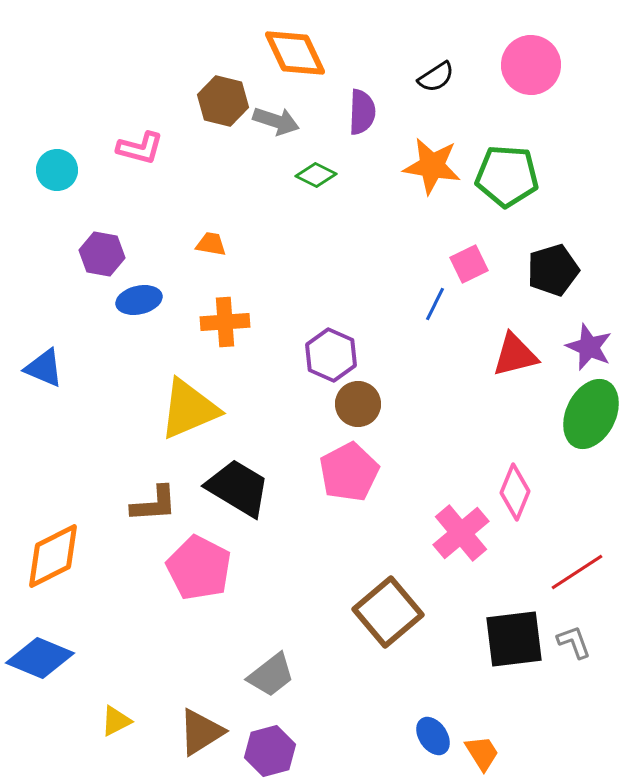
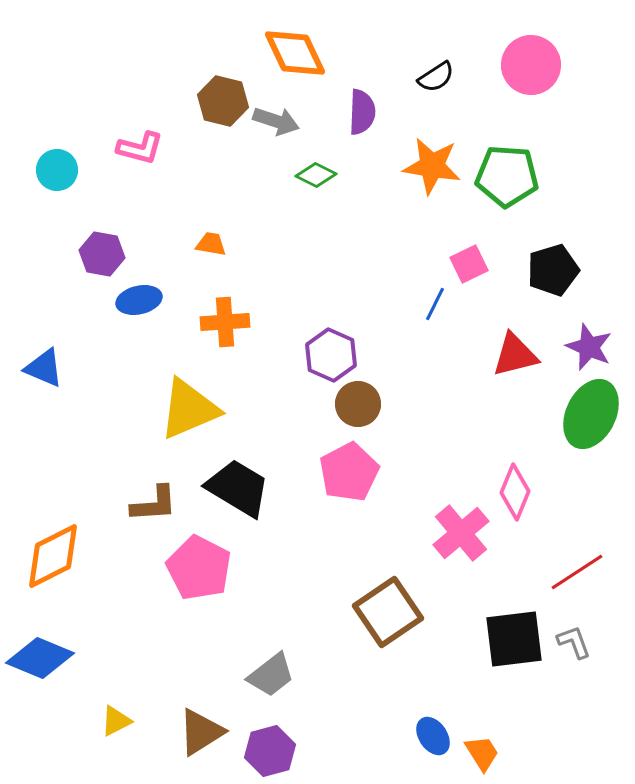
brown square at (388, 612): rotated 6 degrees clockwise
